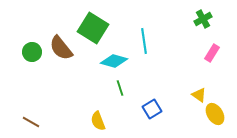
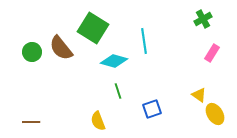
green line: moved 2 px left, 3 px down
blue square: rotated 12 degrees clockwise
brown line: rotated 30 degrees counterclockwise
